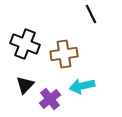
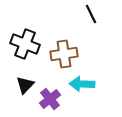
cyan arrow: moved 2 px up; rotated 15 degrees clockwise
